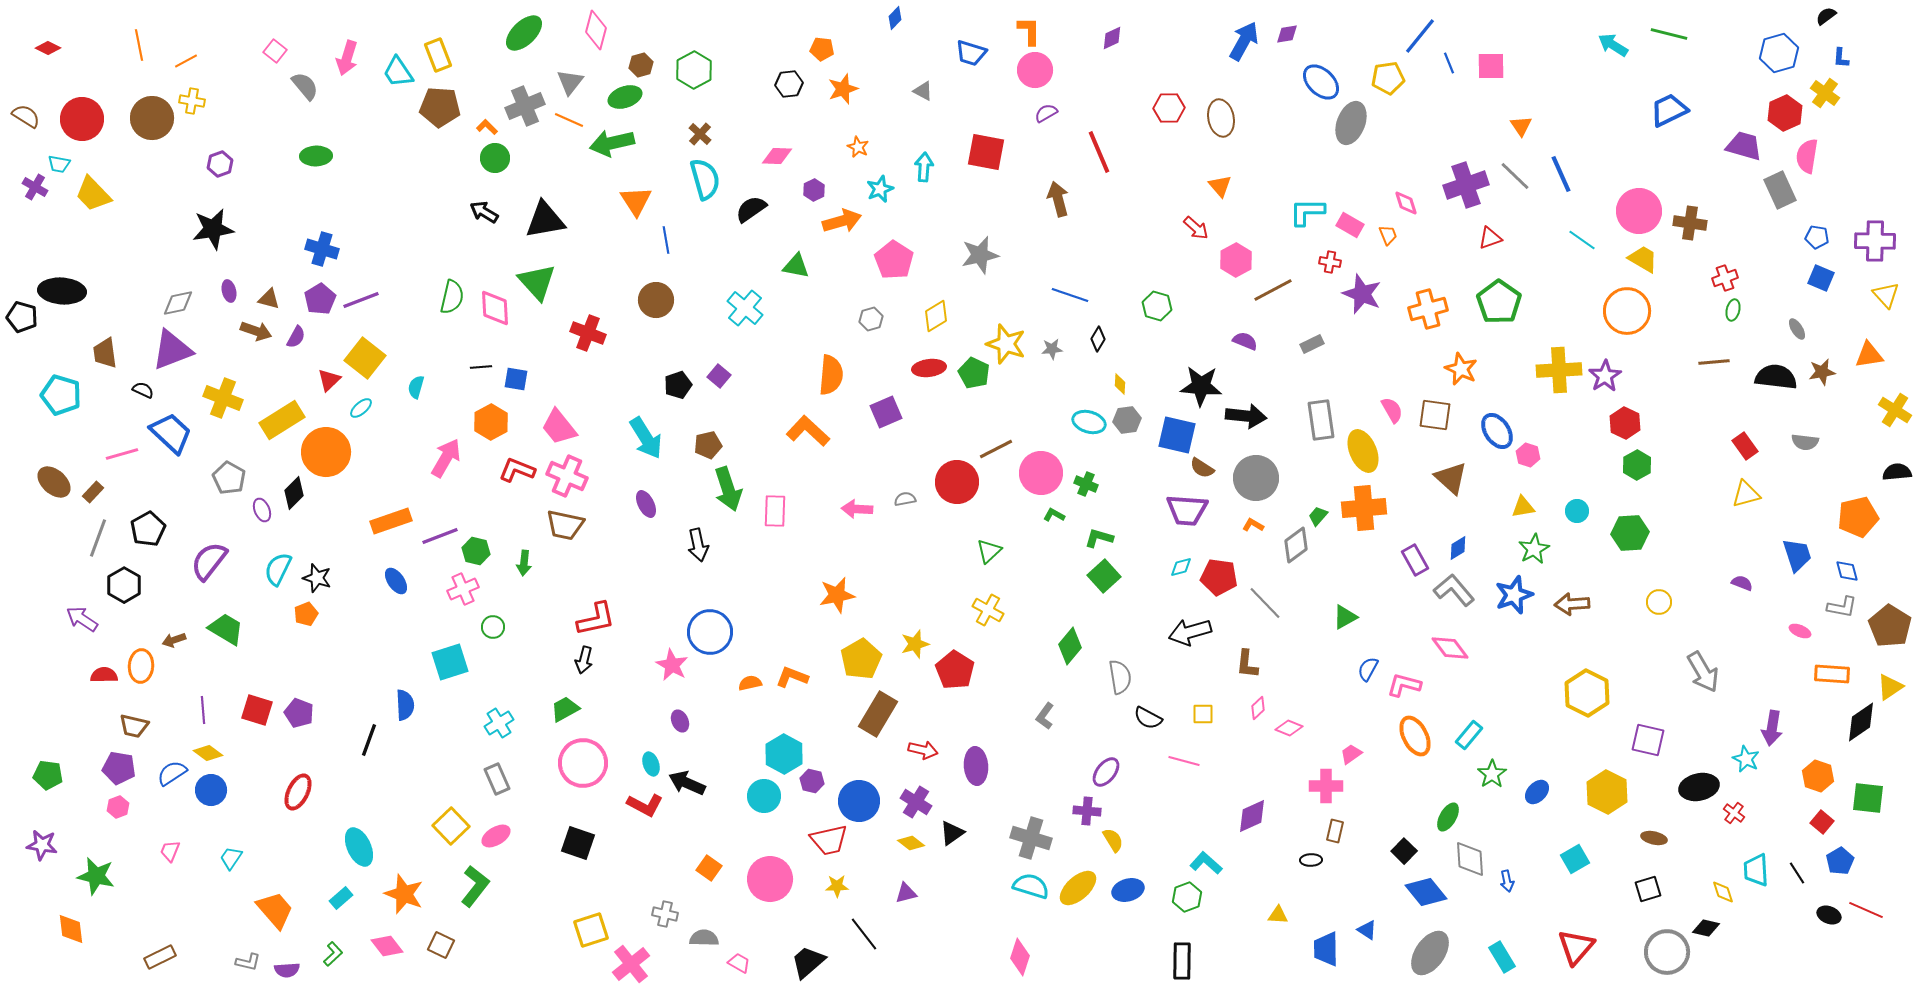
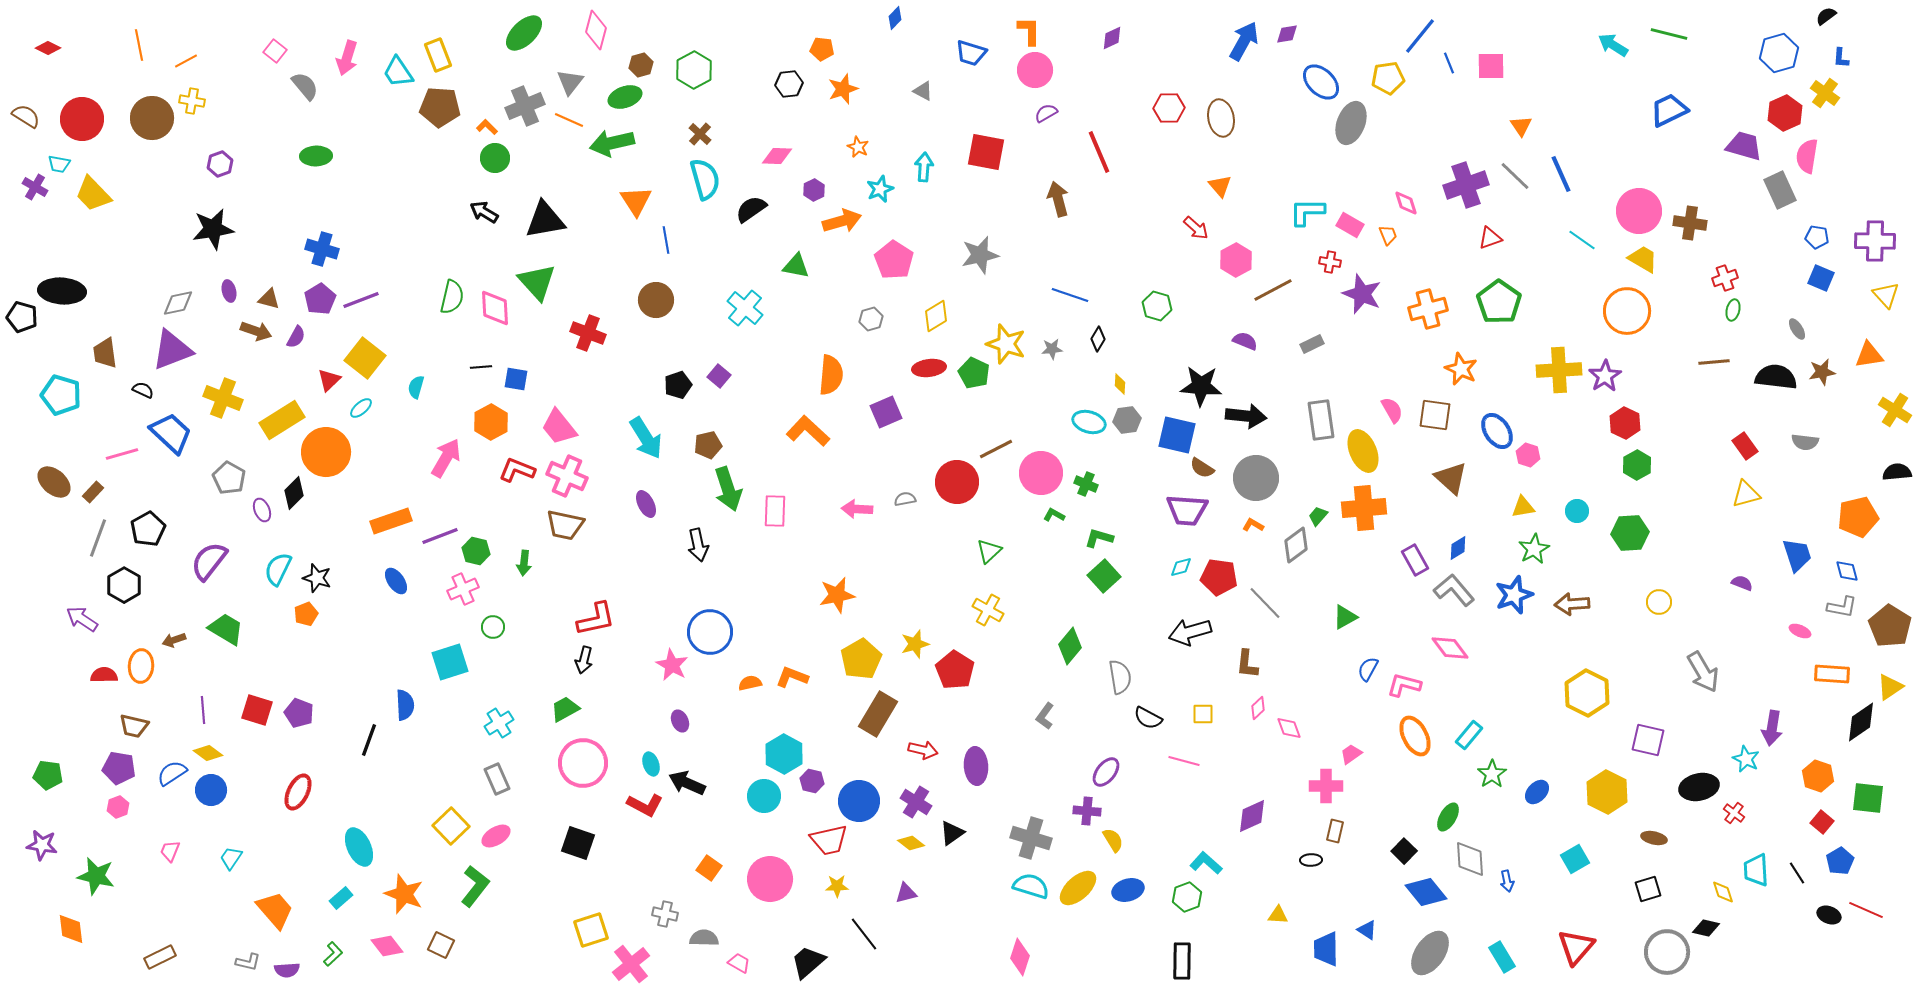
pink diamond at (1289, 728): rotated 48 degrees clockwise
